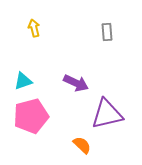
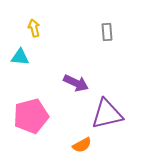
cyan triangle: moved 3 px left, 24 px up; rotated 24 degrees clockwise
orange semicircle: rotated 108 degrees clockwise
